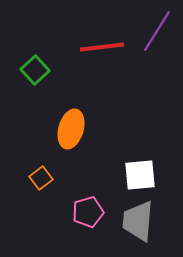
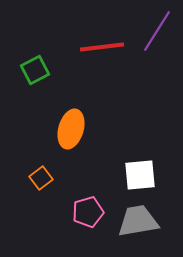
green square: rotated 16 degrees clockwise
gray trapezoid: rotated 75 degrees clockwise
